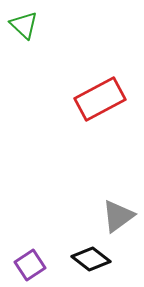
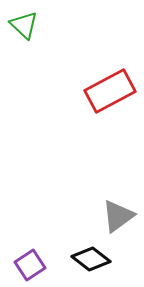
red rectangle: moved 10 px right, 8 px up
